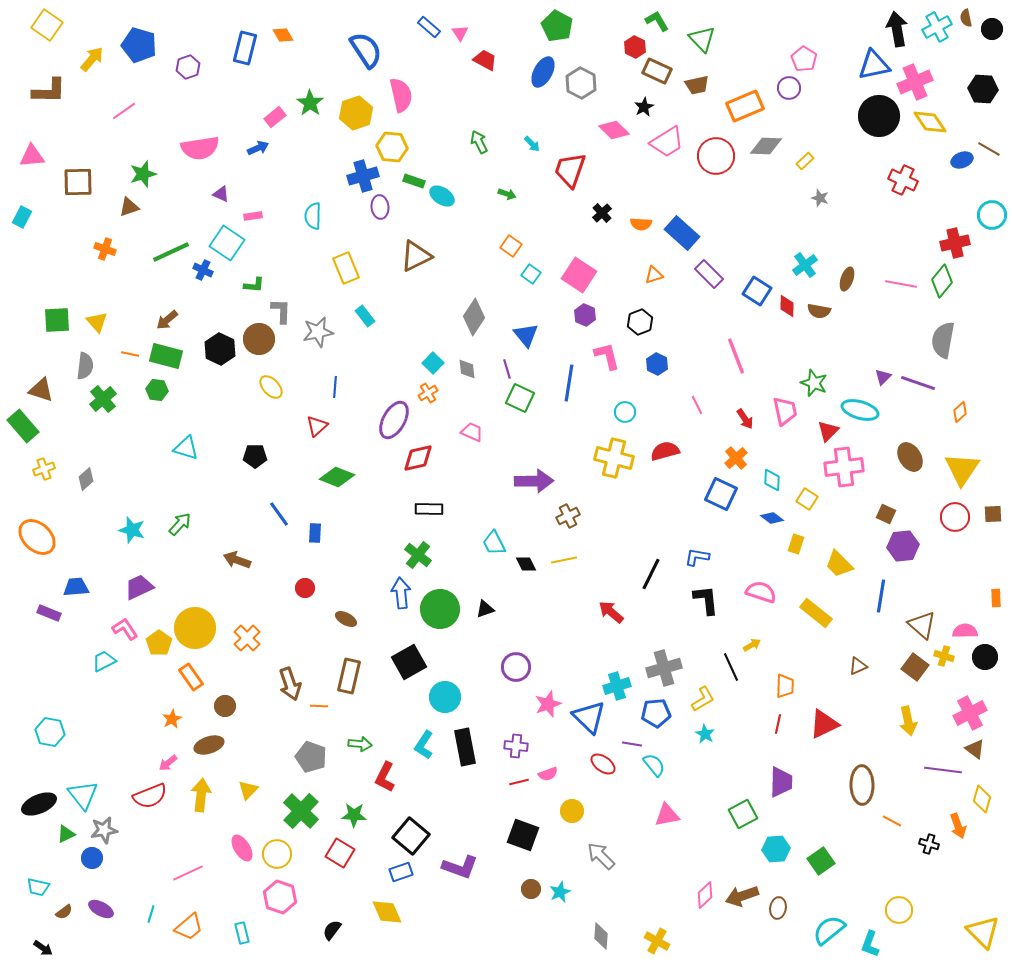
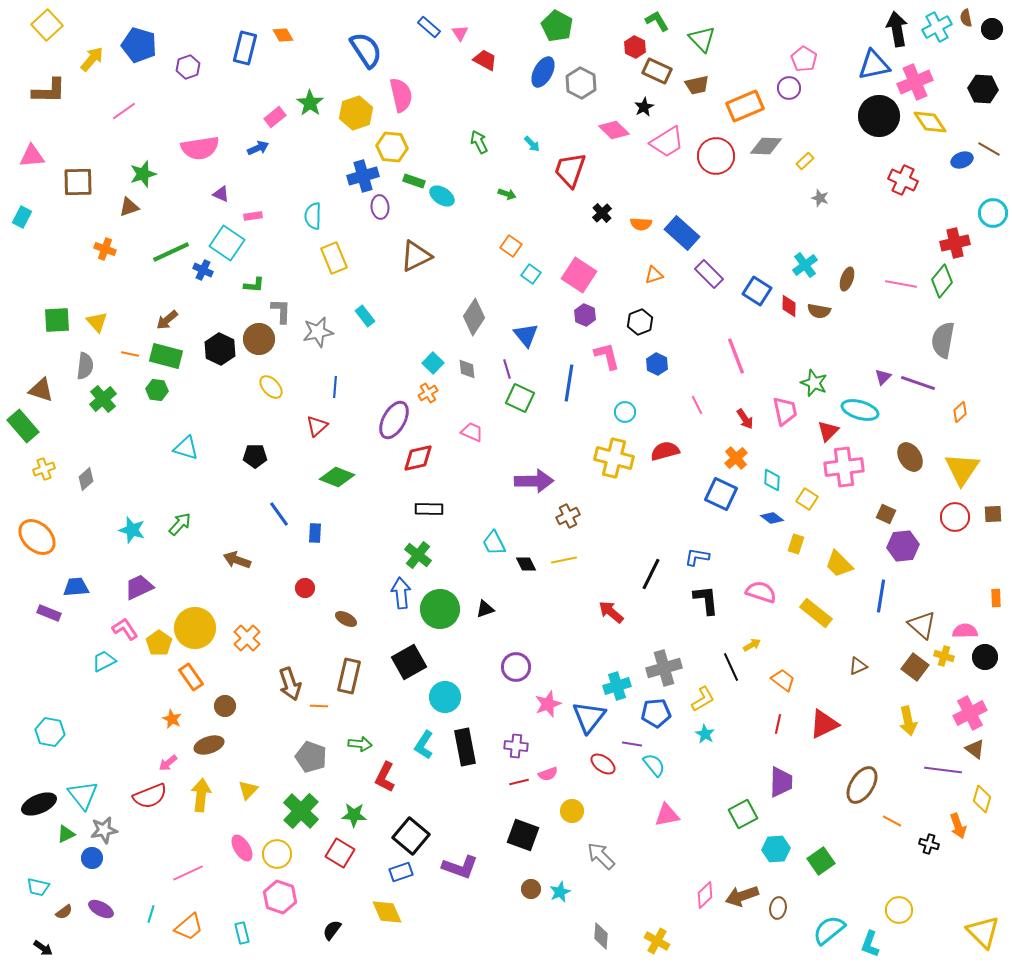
yellow square at (47, 25): rotated 12 degrees clockwise
cyan circle at (992, 215): moved 1 px right, 2 px up
yellow rectangle at (346, 268): moved 12 px left, 10 px up
red diamond at (787, 306): moved 2 px right
orange trapezoid at (785, 686): moved 2 px left, 6 px up; rotated 55 degrees counterclockwise
blue triangle at (589, 717): rotated 24 degrees clockwise
orange star at (172, 719): rotated 18 degrees counterclockwise
brown ellipse at (862, 785): rotated 33 degrees clockwise
